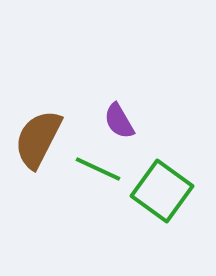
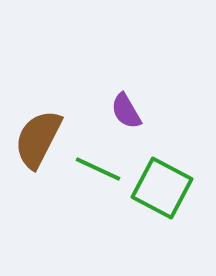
purple semicircle: moved 7 px right, 10 px up
green square: moved 3 px up; rotated 8 degrees counterclockwise
